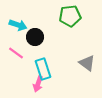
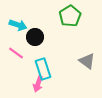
green pentagon: rotated 25 degrees counterclockwise
gray triangle: moved 2 px up
